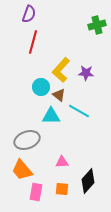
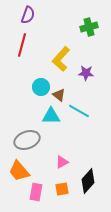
purple semicircle: moved 1 px left, 1 px down
green cross: moved 8 px left, 2 px down
red line: moved 11 px left, 3 px down
yellow L-shape: moved 11 px up
pink triangle: rotated 24 degrees counterclockwise
orange trapezoid: moved 3 px left, 1 px down
orange square: rotated 16 degrees counterclockwise
